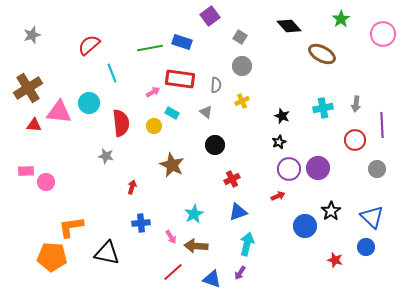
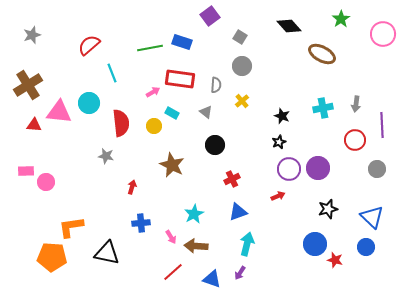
brown cross at (28, 88): moved 3 px up
yellow cross at (242, 101): rotated 16 degrees counterclockwise
black star at (331, 211): moved 3 px left, 2 px up; rotated 18 degrees clockwise
blue circle at (305, 226): moved 10 px right, 18 px down
